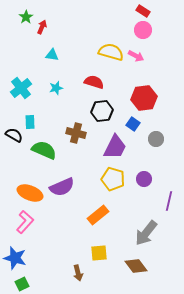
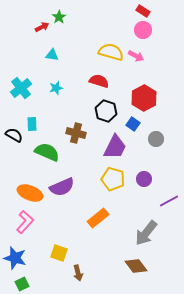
green star: moved 33 px right
red arrow: rotated 40 degrees clockwise
red semicircle: moved 5 px right, 1 px up
red hexagon: rotated 20 degrees counterclockwise
black hexagon: moved 4 px right; rotated 25 degrees clockwise
cyan rectangle: moved 2 px right, 2 px down
green semicircle: moved 3 px right, 2 px down
purple line: rotated 48 degrees clockwise
orange rectangle: moved 3 px down
yellow square: moved 40 px left; rotated 24 degrees clockwise
